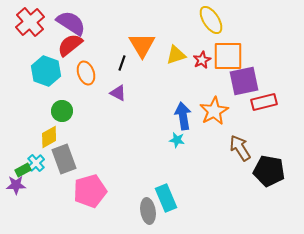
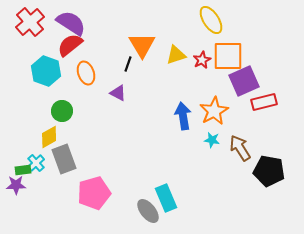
black line: moved 6 px right, 1 px down
purple square: rotated 12 degrees counterclockwise
cyan star: moved 35 px right
green rectangle: rotated 21 degrees clockwise
pink pentagon: moved 4 px right, 2 px down
gray ellipse: rotated 30 degrees counterclockwise
